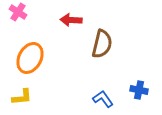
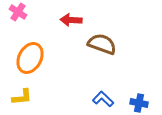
brown semicircle: rotated 84 degrees counterclockwise
blue cross: moved 13 px down
blue L-shape: rotated 10 degrees counterclockwise
